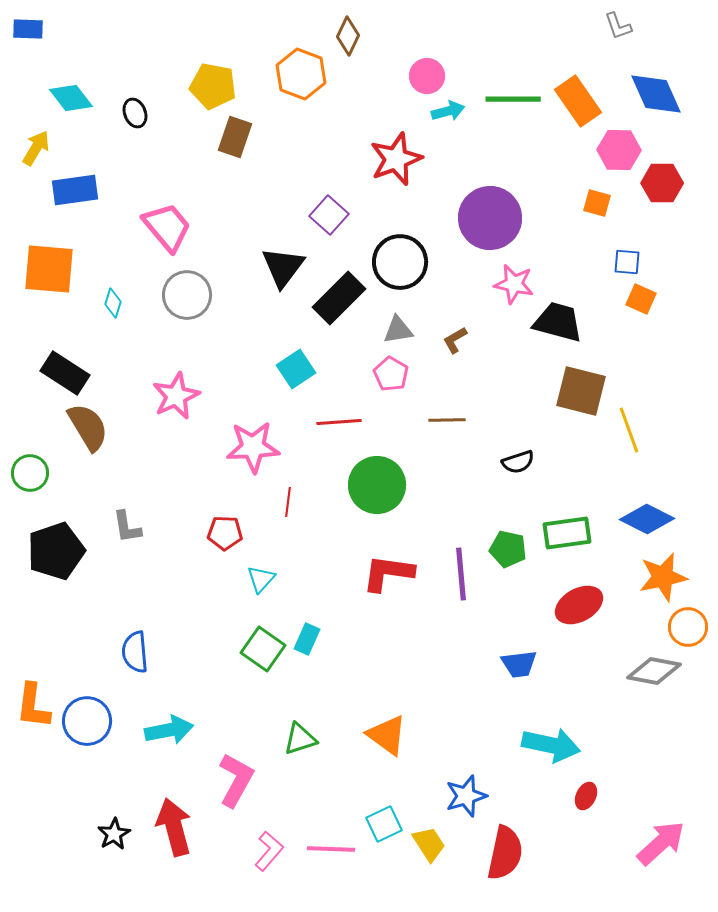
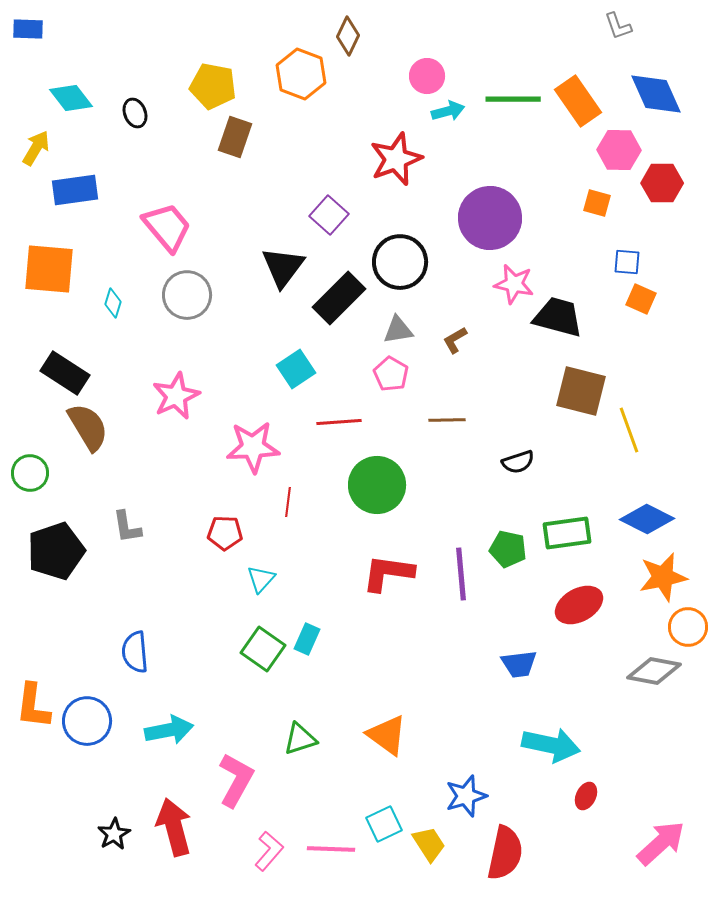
black trapezoid at (558, 322): moved 5 px up
